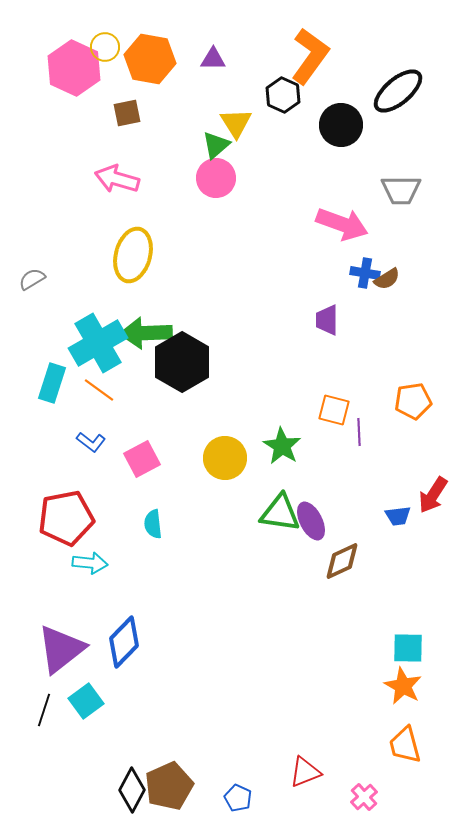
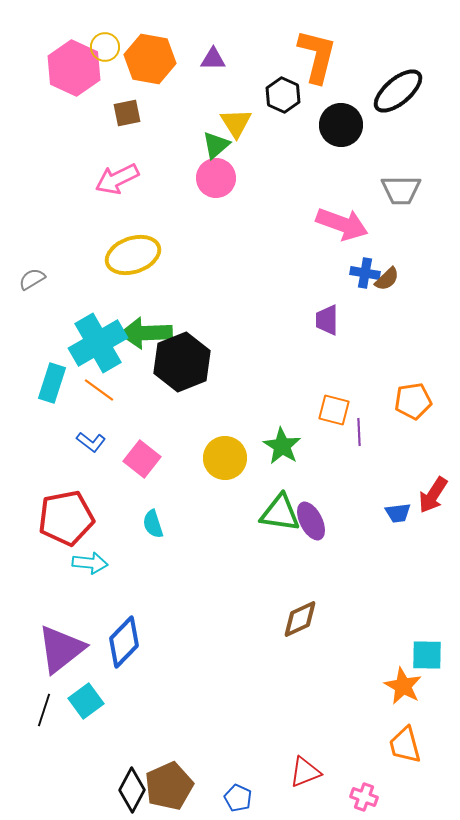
orange L-shape at (310, 56): moved 7 px right; rotated 22 degrees counterclockwise
pink arrow at (117, 179): rotated 42 degrees counterclockwise
yellow ellipse at (133, 255): rotated 56 degrees clockwise
brown semicircle at (387, 279): rotated 12 degrees counterclockwise
black hexagon at (182, 362): rotated 8 degrees clockwise
pink square at (142, 459): rotated 24 degrees counterclockwise
blue trapezoid at (398, 516): moved 3 px up
cyan semicircle at (153, 524): rotated 12 degrees counterclockwise
brown diamond at (342, 561): moved 42 px left, 58 px down
cyan square at (408, 648): moved 19 px right, 7 px down
pink cross at (364, 797): rotated 28 degrees counterclockwise
